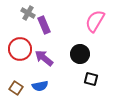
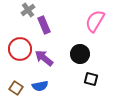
gray cross: moved 3 px up; rotated 24 degrees clockwise
